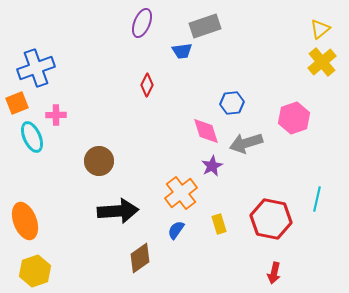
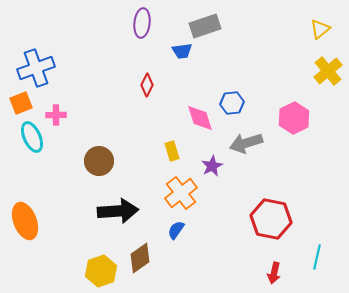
purple ellipse: rotated 16 degrees counterclockwise
yellow cross: moved 6 px right, 9 px down
orange square: moved 4 px right
pink hexagon: rotated 8 degrees counterclockwise
pink diamond: moved 6 px left, 13 px up
cyan line: moved 58 px down
yellow rectangle: moved 47 px left, 73 px up
yellow hexagon: moved 66 px right
